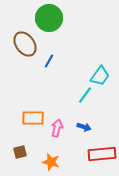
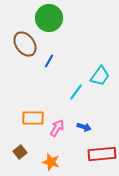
cyan line: moved 9 px left, 3 px up
pink arrow: rotated 18 degrees clockwise
brown square: rotated 24 degrees counterclockwise
